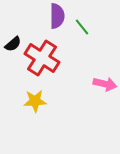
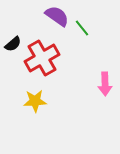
purple semicircle: rotated 55 degrees counterclockwise
green line: moved 1 px down
red cross: rotated 28 degrees clockwise
pink arrow: rotated 75 degrees clockwise
